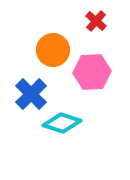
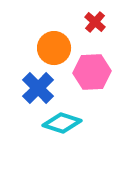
red cross: moved 1 px left, 1 px down
orange circle: moved 1 px right, 2 px up
blue cross: moved 7 px right, 6 px up
